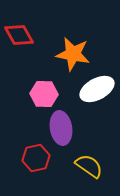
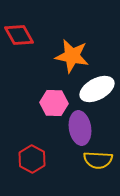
orange star: moved 1 px left, 2 px down
pink hexagon: moved 10 px right, 9 px down
purple ellipse: moved 19 px right
red hexagon: moved 4 px left, 1 px down; rotated 20 degrees counterclockwise
yellow semicircle: moved 9 px right, 6 px up; rotated 148 degrees clockwise
